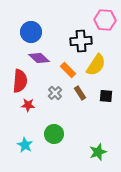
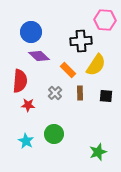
purple diamond: moved 2 px up
brown rectangle: rotated 32 degrees clockwise
cyan star: moved 1 px right, 4 px up
